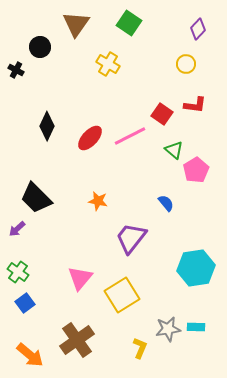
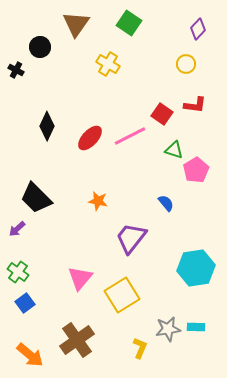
green triangle: rotated 24 degrees counterclockwise
